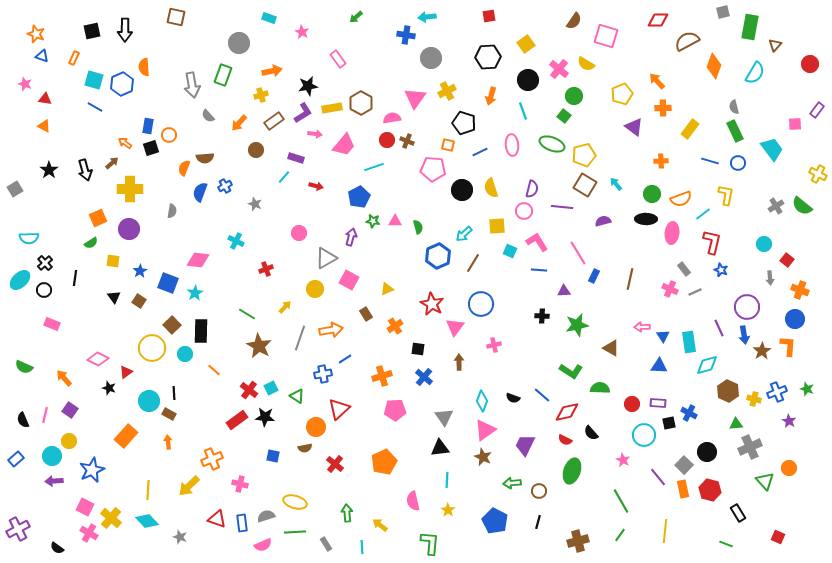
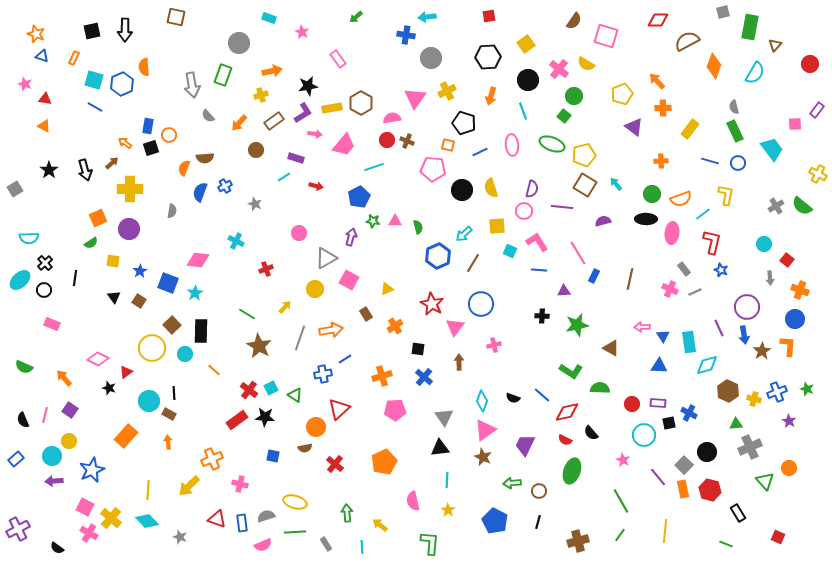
cyan line at (284, 177): rotated 16 degrees clockwise
green triangle at (297, 396): moved 2 px left, 1 px up
